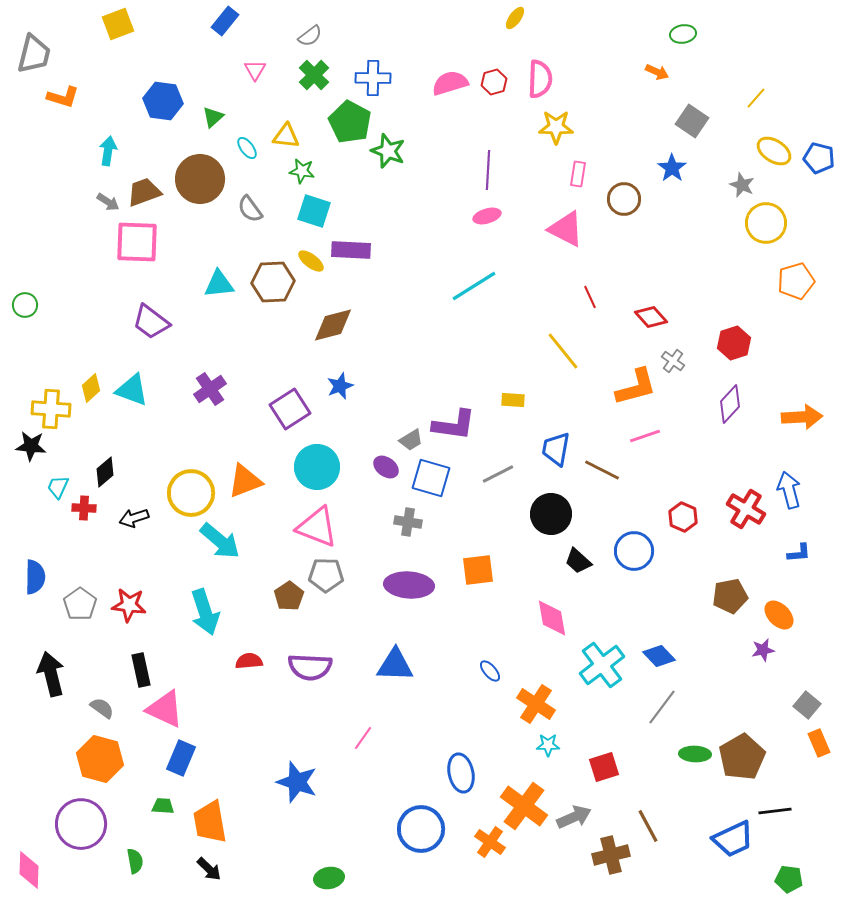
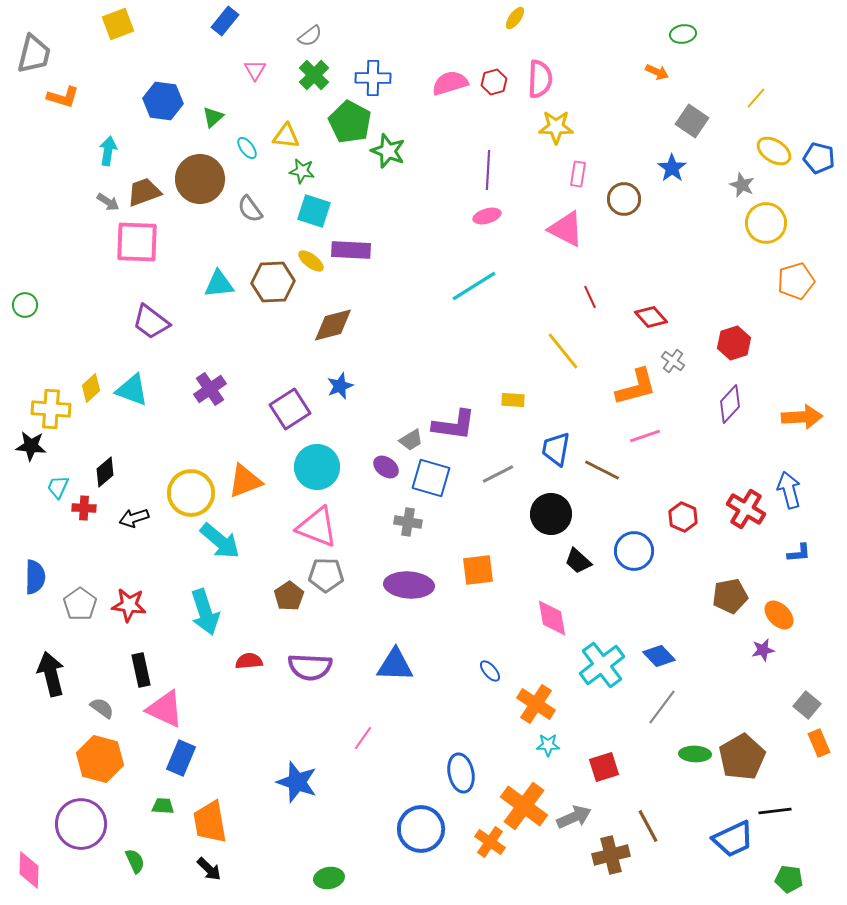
green semicircle at (135, 861): rotated 15 degrees counterclockwise
